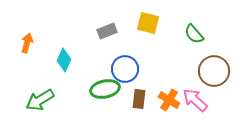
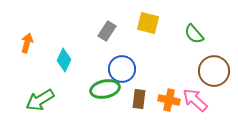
gray rectangle: rotated 36 degrees counterclockwise
blue circle: moved 3 px left
orange cross: rotated 20 degrees counterclockwise
